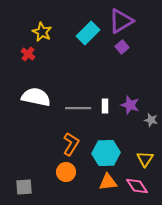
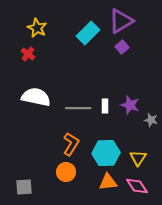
yellow star: moved 5 px left, 4 px up
yellow triangle: moved 7 px left, 1 px up
